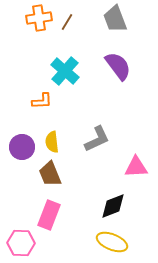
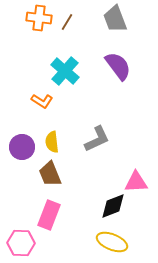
orange cross: rotated 15 degrees clockwise
orange L-shape: rotated 35 degrees clockwise
pink triangle: moved 15 px down
